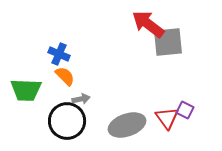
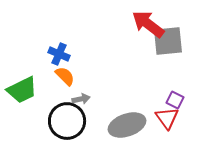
gray square: moved 1 px up
green trapezoid: moved 4 px left; rotated 28 degrees counterclockwise
purple square: moved 10 px left, 10 px up
